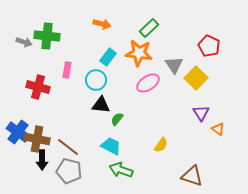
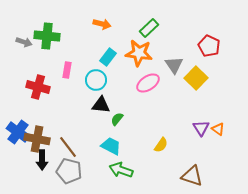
purple triangle: moved 15 px down
brown line: rotated 15 degrees clockwise
